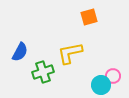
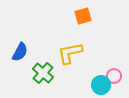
orange square: moved 6 px left, 1 px up
green cross: moved 1 px down; rotated 30 degrees counterclockwise
pink circle: moved 1 px right
